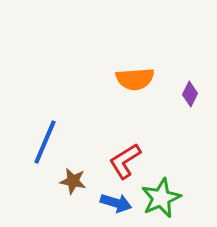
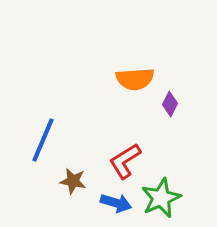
purple diamond: moved 20 px left, 10 px down
blue line: moved 2 px left, 2 px up
